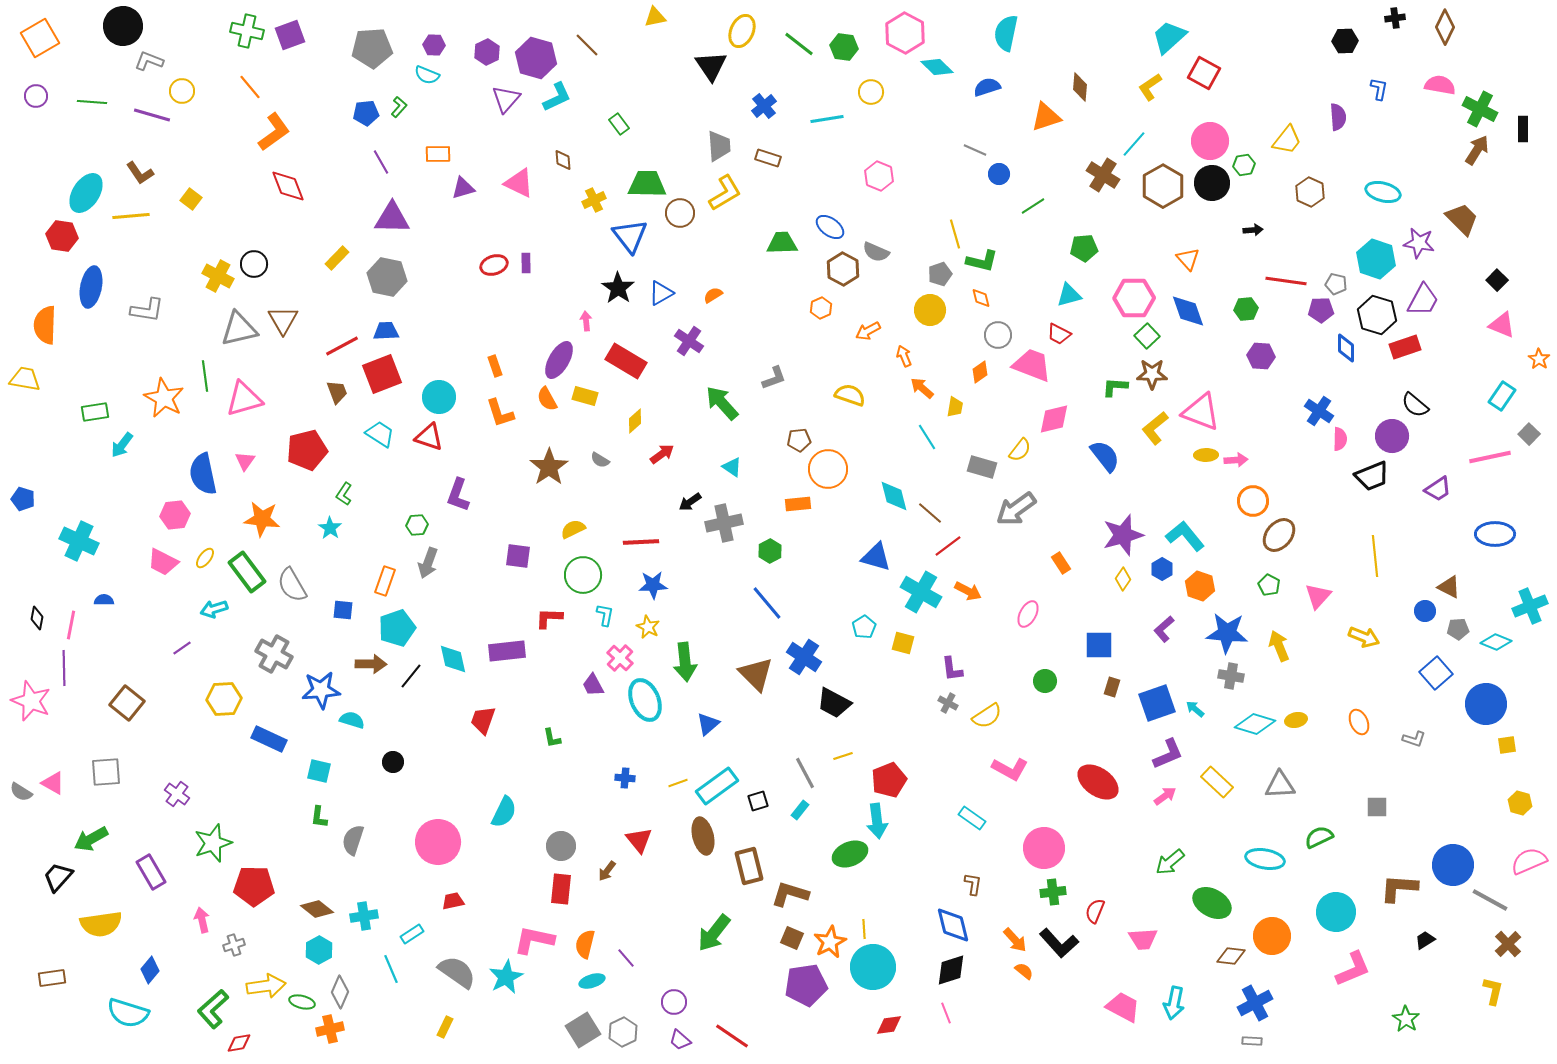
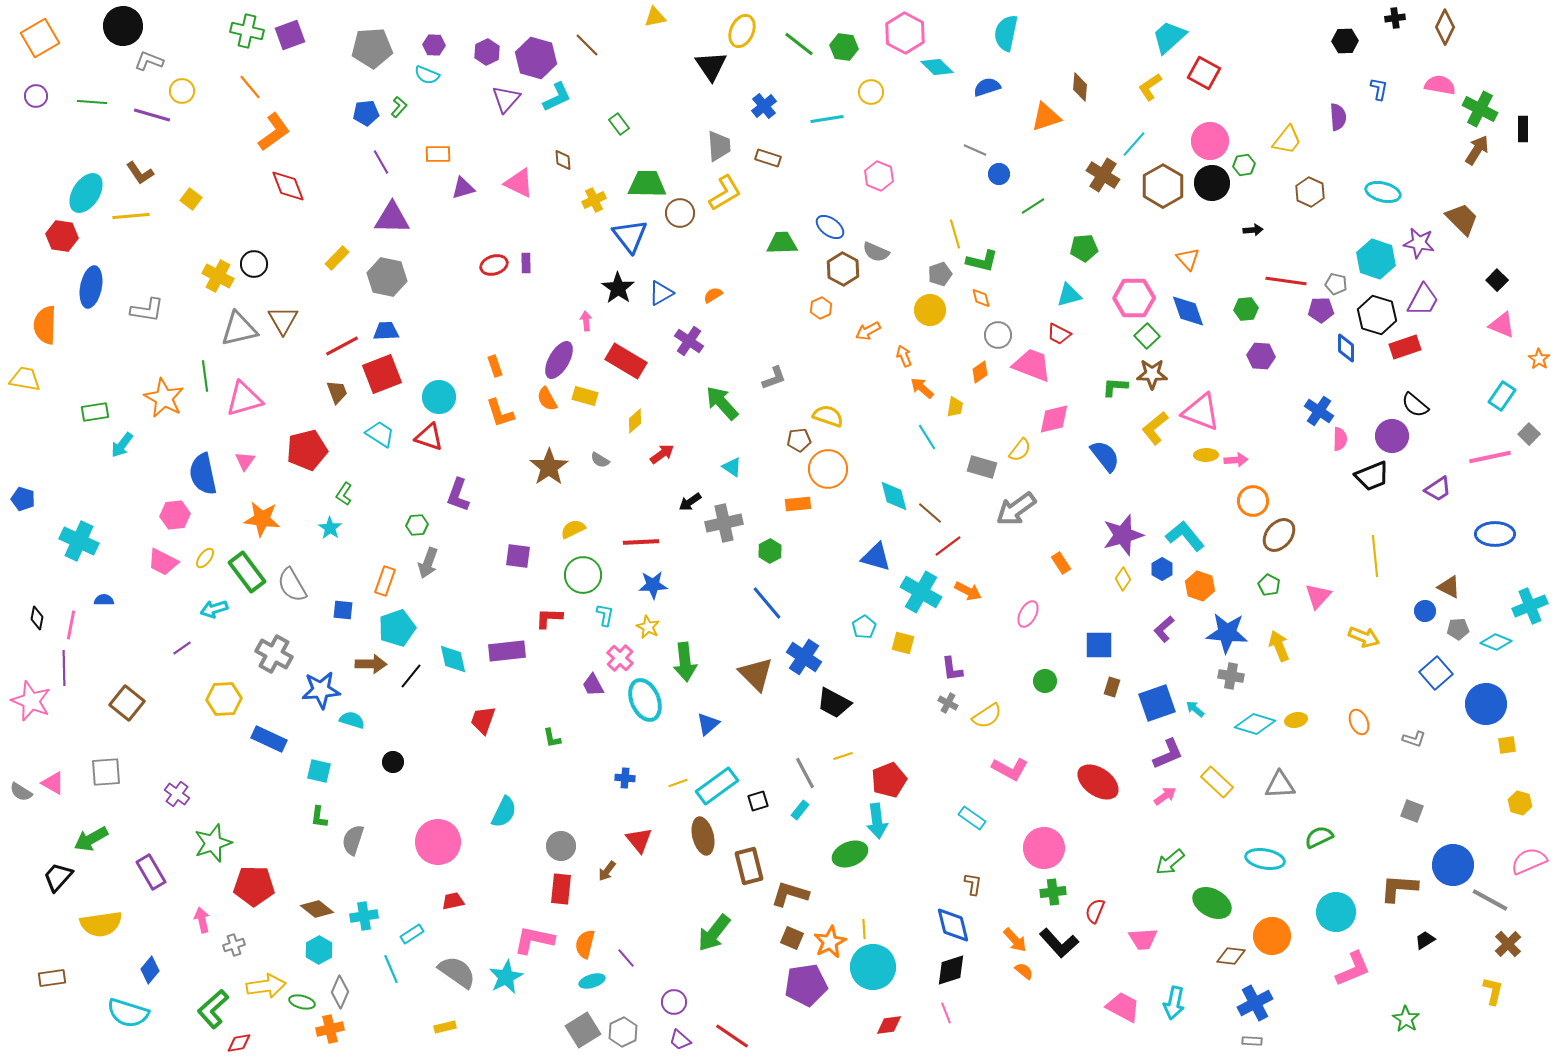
yellow semicircle at (850, 395): moved 22 px left, 21 px down
gray square at (1377, 807): moved 35 px right, 4 px down; rotated 20 degrees clockwise
yellow rectangle at (445, 1027): rotated 50 degrees clockwise
